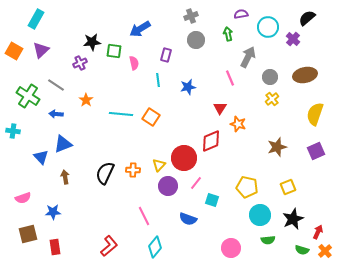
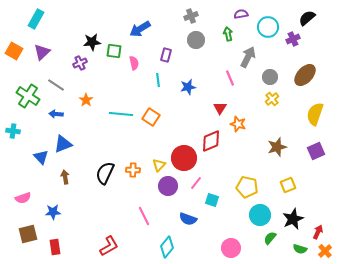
purple cross at (293, 39): rotated 24 degrees clockwise
purple triangle at (41, 50): moved 1 px right, 2 px down
brown ellipse at (305, 75): rotated 35 degrees counterclockwise
yellow square at (288, 187): moved 2 px up
green semicircle at (268, 240): moved 2 px right, 2 px up; rotated 136 degrees clockwise
red L-shape at (109, 246): rotated 10 degrees clockwise
cyan diamond at (155, 247): moved 12 px right
green semicircle at (302, 250): moved 2 px left, 1 px up
